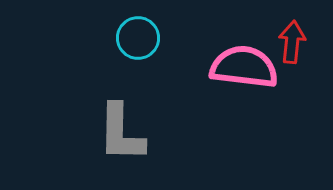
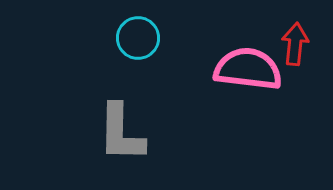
red arrow: moved 3 px right, 2 px down
pink semicircle: moved 4 px right, 2 px down
